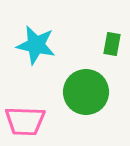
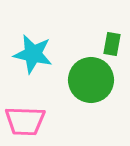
cyan star: moved 3 px left, 9 px down
green circle: moved 5 px right, 12 px up
